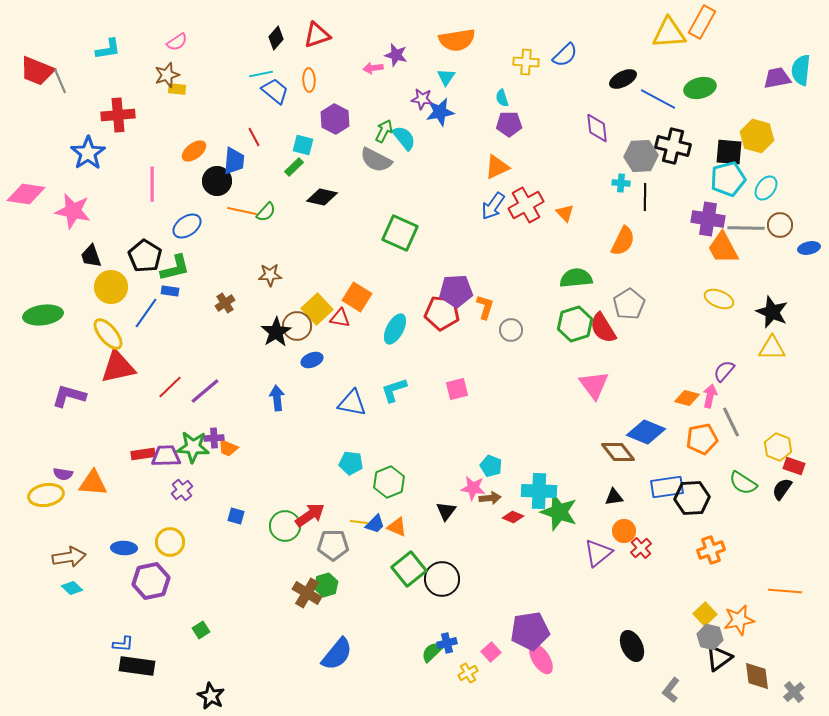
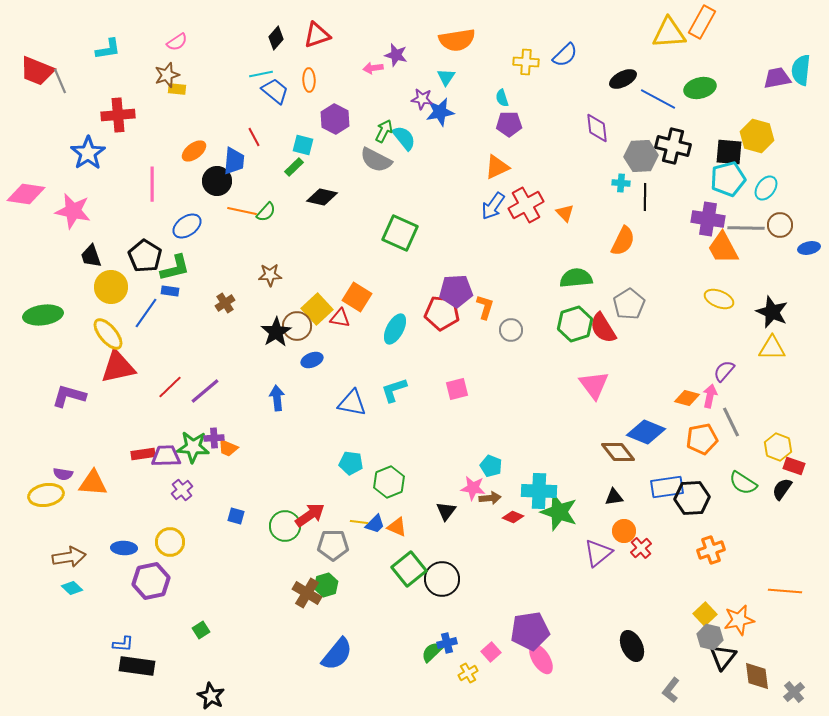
black triangle at (719, 658): moved 4 px right, 1 px up; rotated 16 degrees counterclockwise
